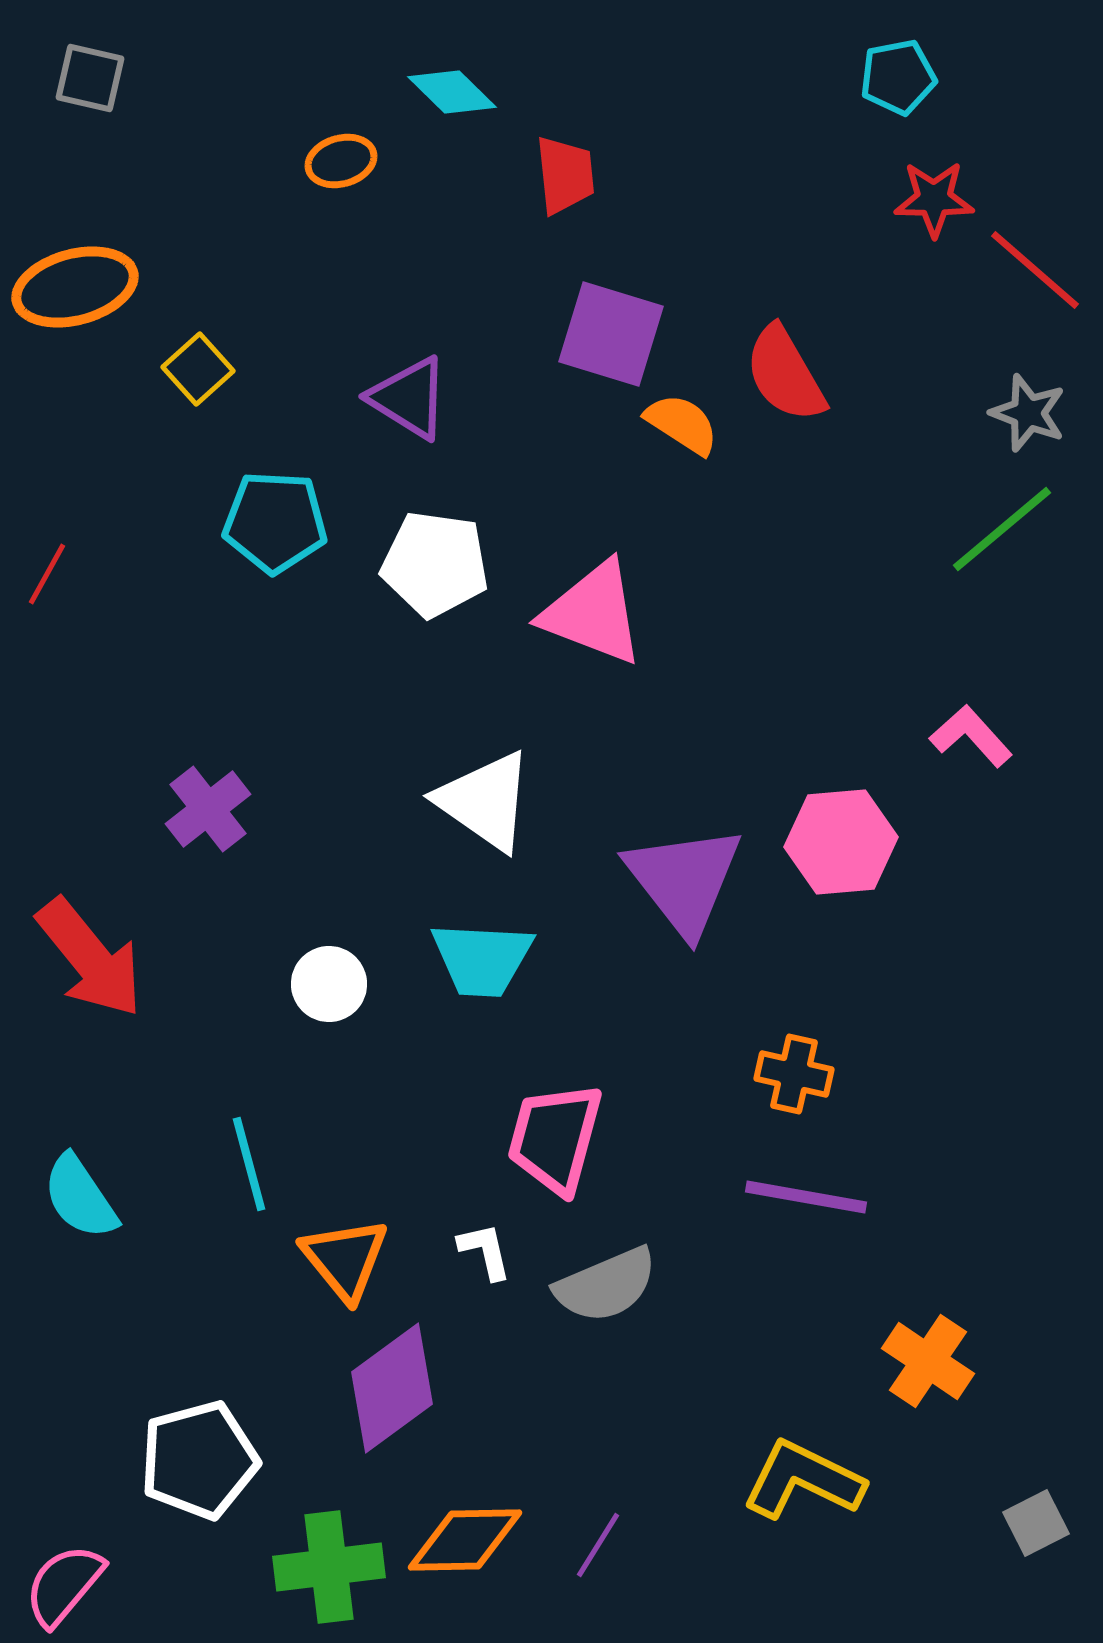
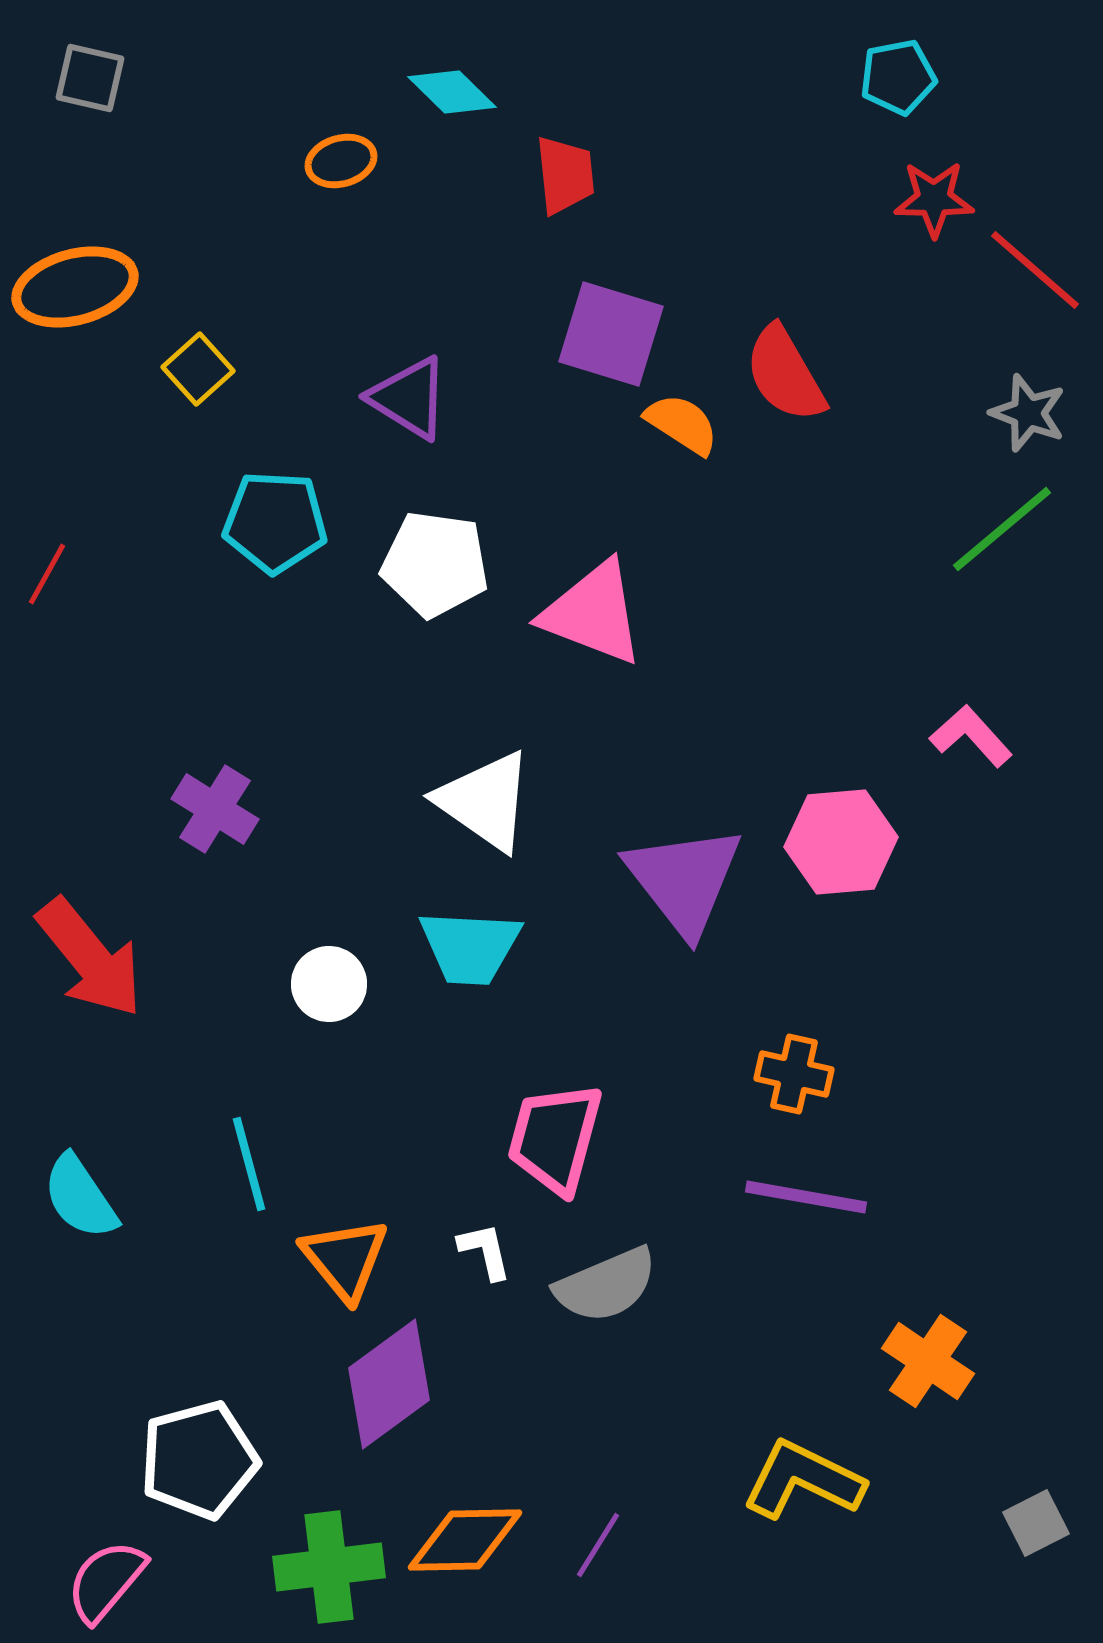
purple cross at (208, 809): moved 7 px right; rotated 20 degrees counterclockwise
cyan trapezoid at (482, 959): moved 12 px left, 12 px up
purple diamond at (392, 1388): moved 3 px left, 4 px up
pink semicircle at (64, 1585): moved 42 px right, 4 px up
